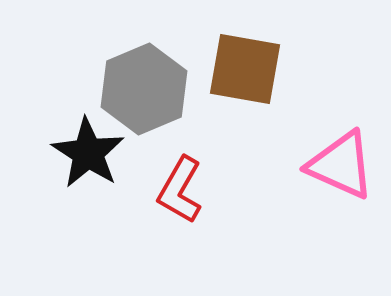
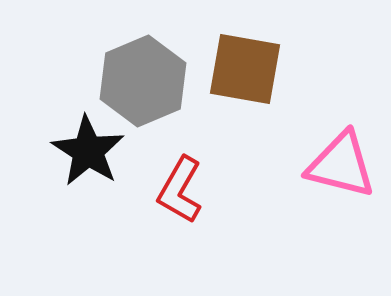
gray hexagon: moved 1 px left, 8 px up
black star: moved 2 px up
pink triangle: rotated 10 degrees counterclockwise
